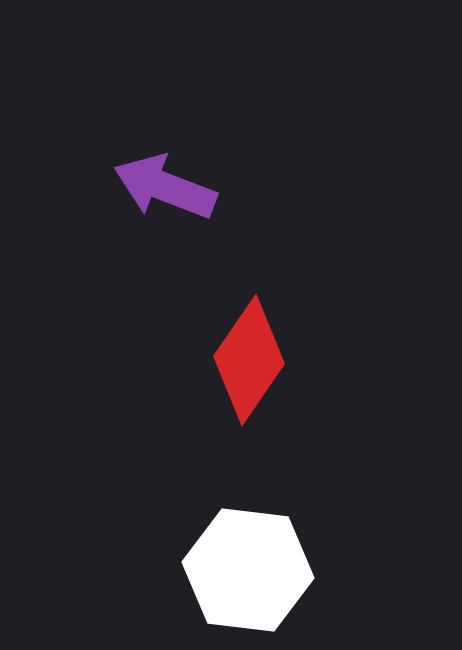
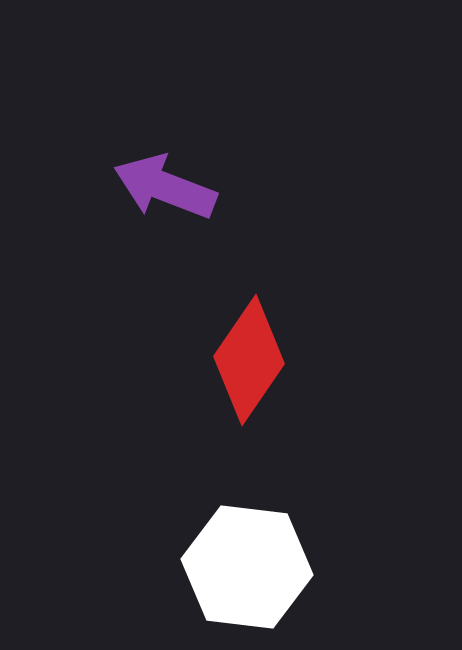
white hexagon: moved 1 px left, 3 px up
